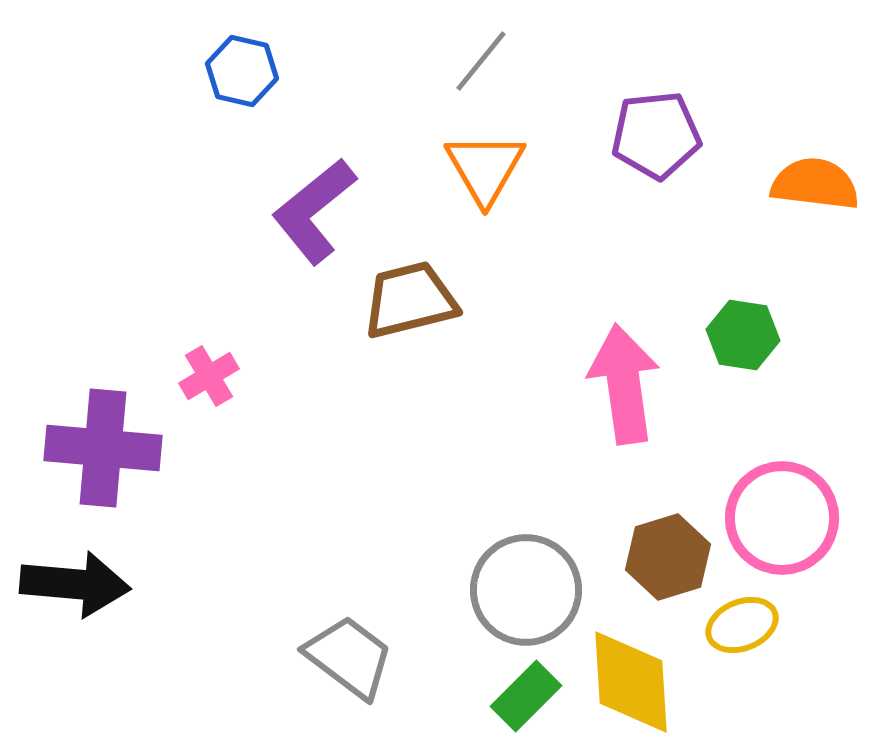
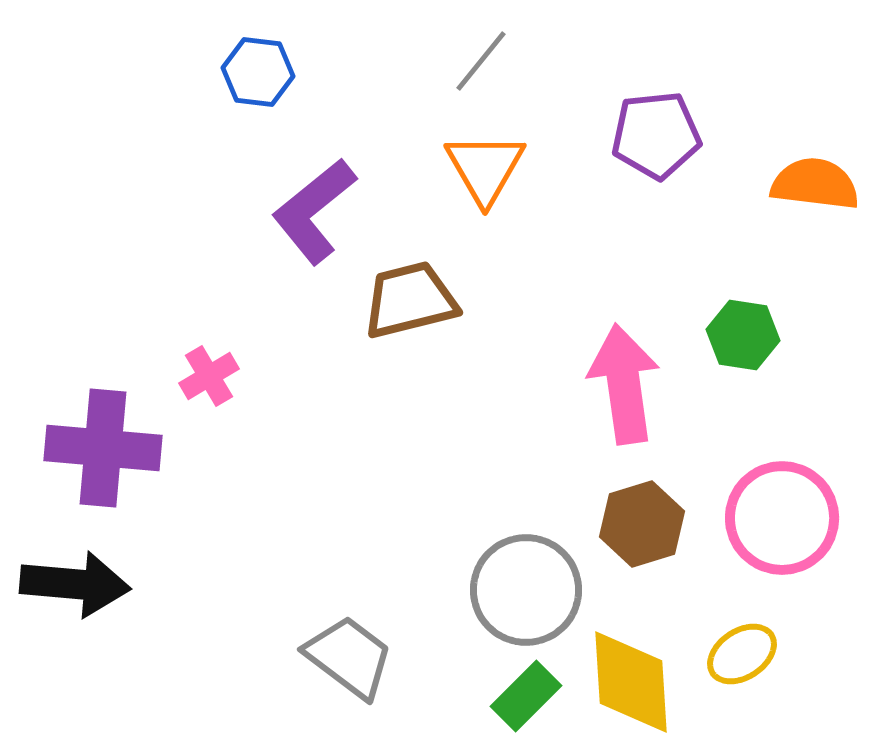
blue hexagon: moved 16 px right, 1 px down; rotated 6 degrees counterclockwise
brown hexagon: moved 26 px left, 33 px up
yellow ellipse: moved 29 px down; rotated 12 degrees counterclockwise
